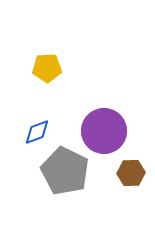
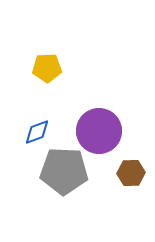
purple circle: moved 5 px left
gray pentagon: moved 1 px left; rotated 24 degrees counterclockwise
